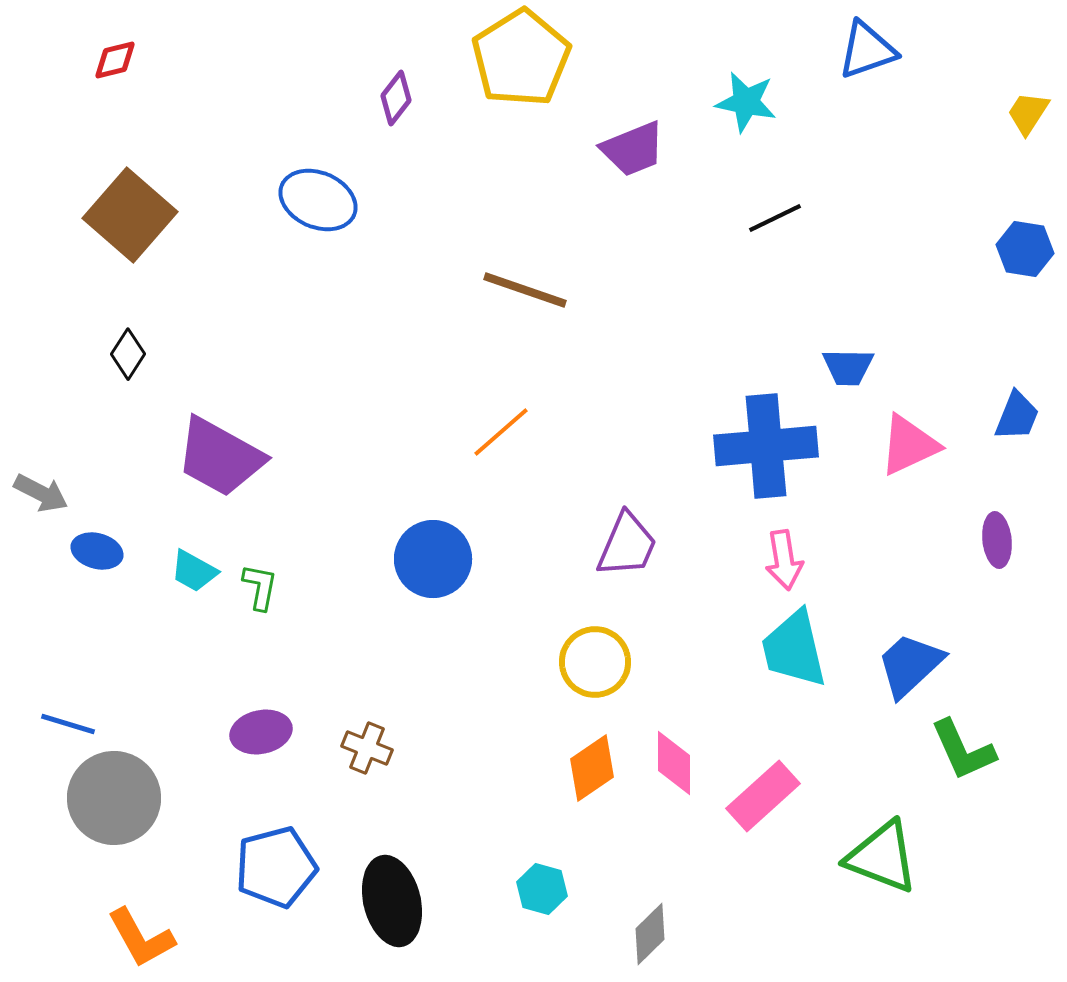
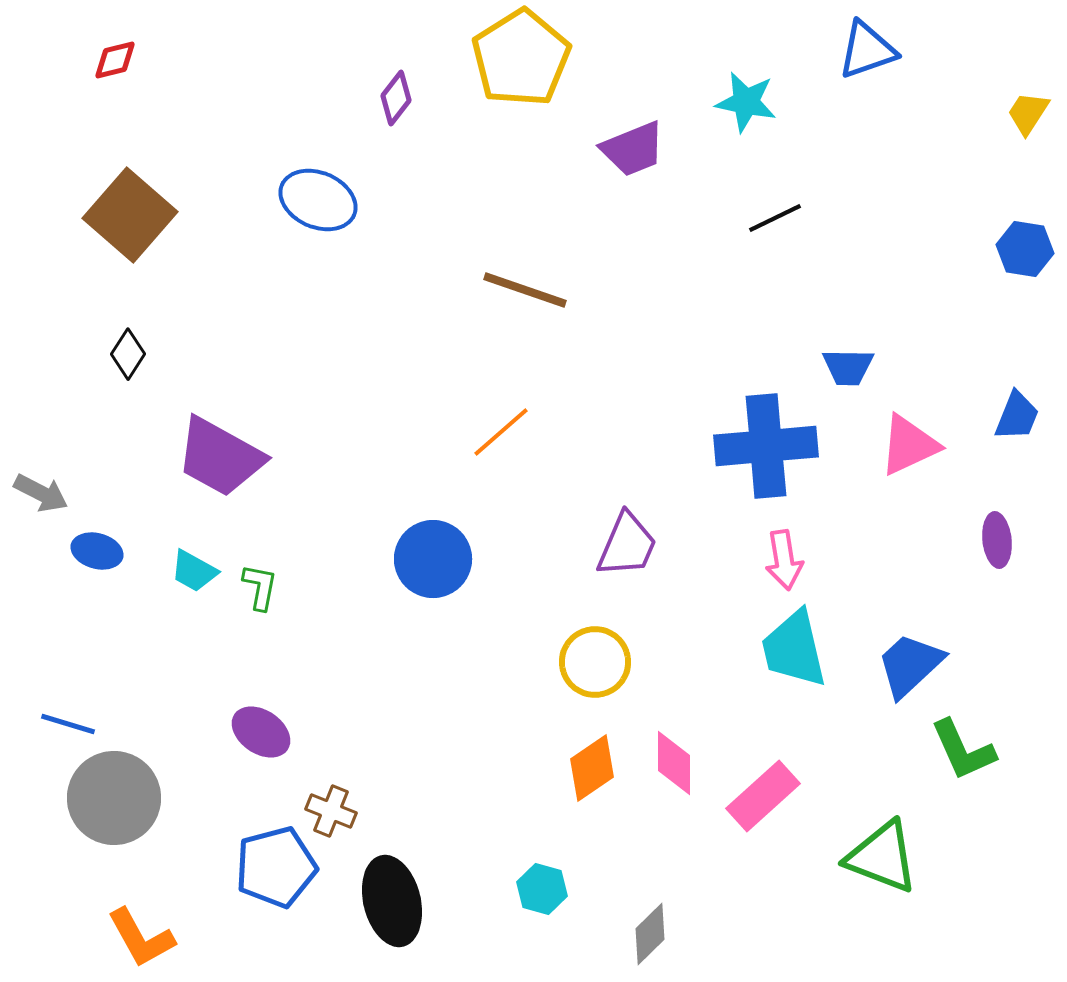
purple ellipse at (261, 732): rotated 46 degrees clockwise
brown cross at (367, 748): moved 36 px left, 63 px down
